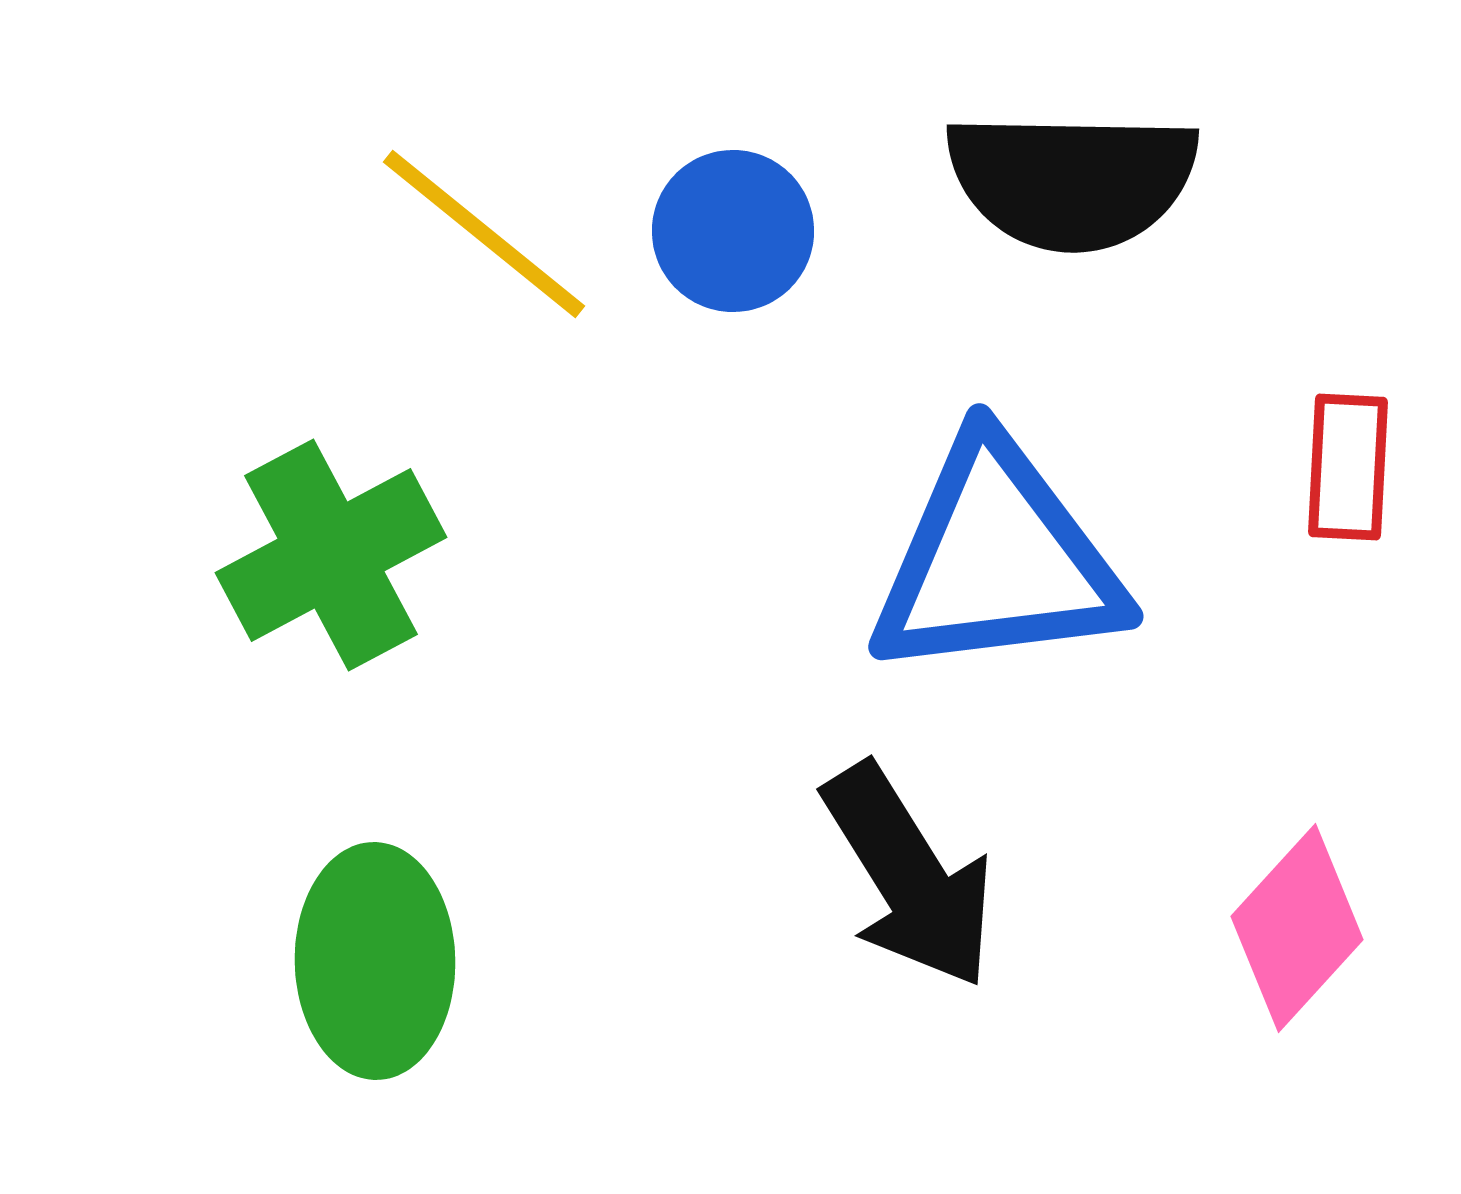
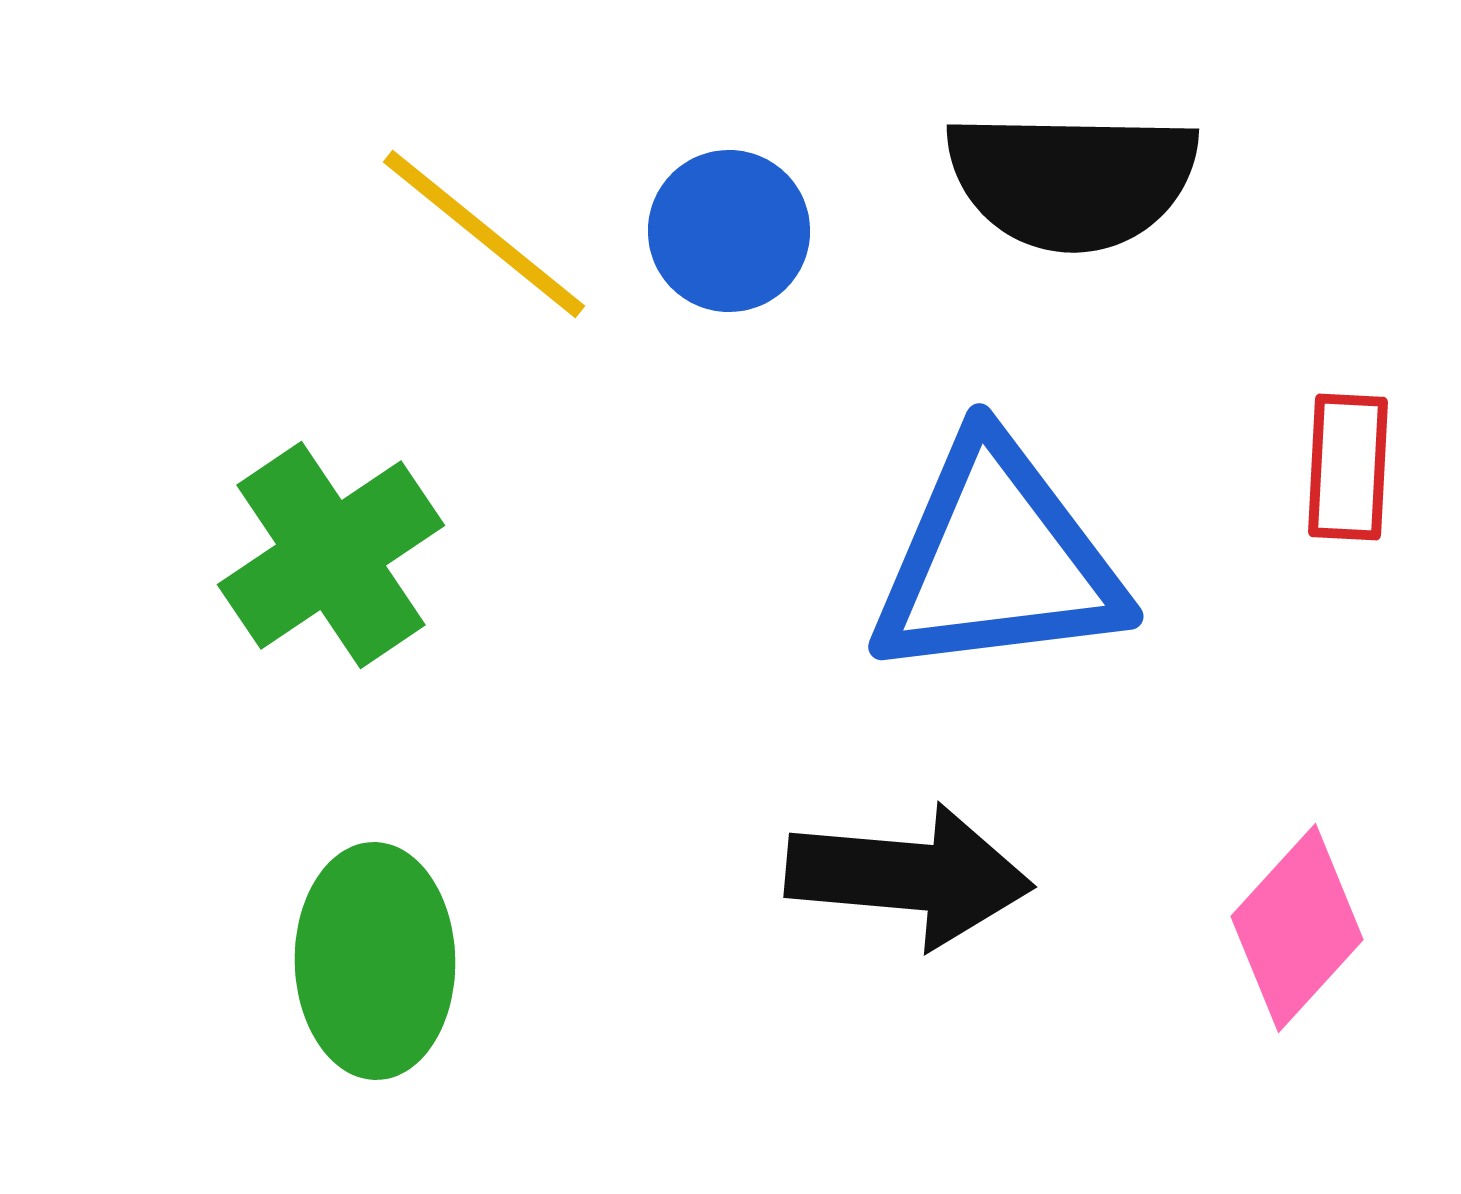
blue circle: moved 4 px left
green cross: rotated 6 degrees counterclockwise
black arrow: rotated 53 degrees counterclockwise
